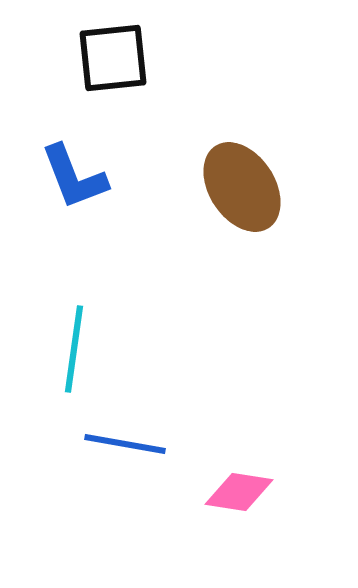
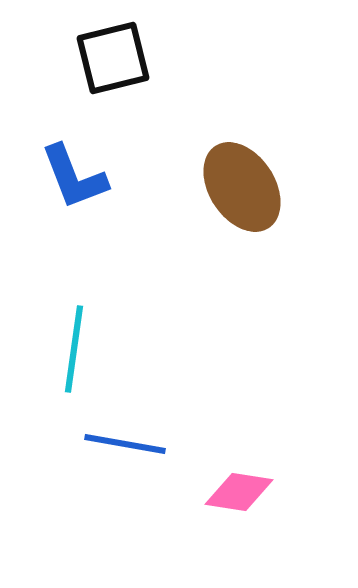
black square: rotated 8 degrees counterclockwise
